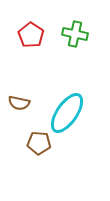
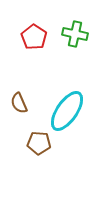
red pentagon: moved 3 px right, 2 px down
brown semicircle: rotated 55 degrees clockwise
cyan ellipse: moved 2 px up
